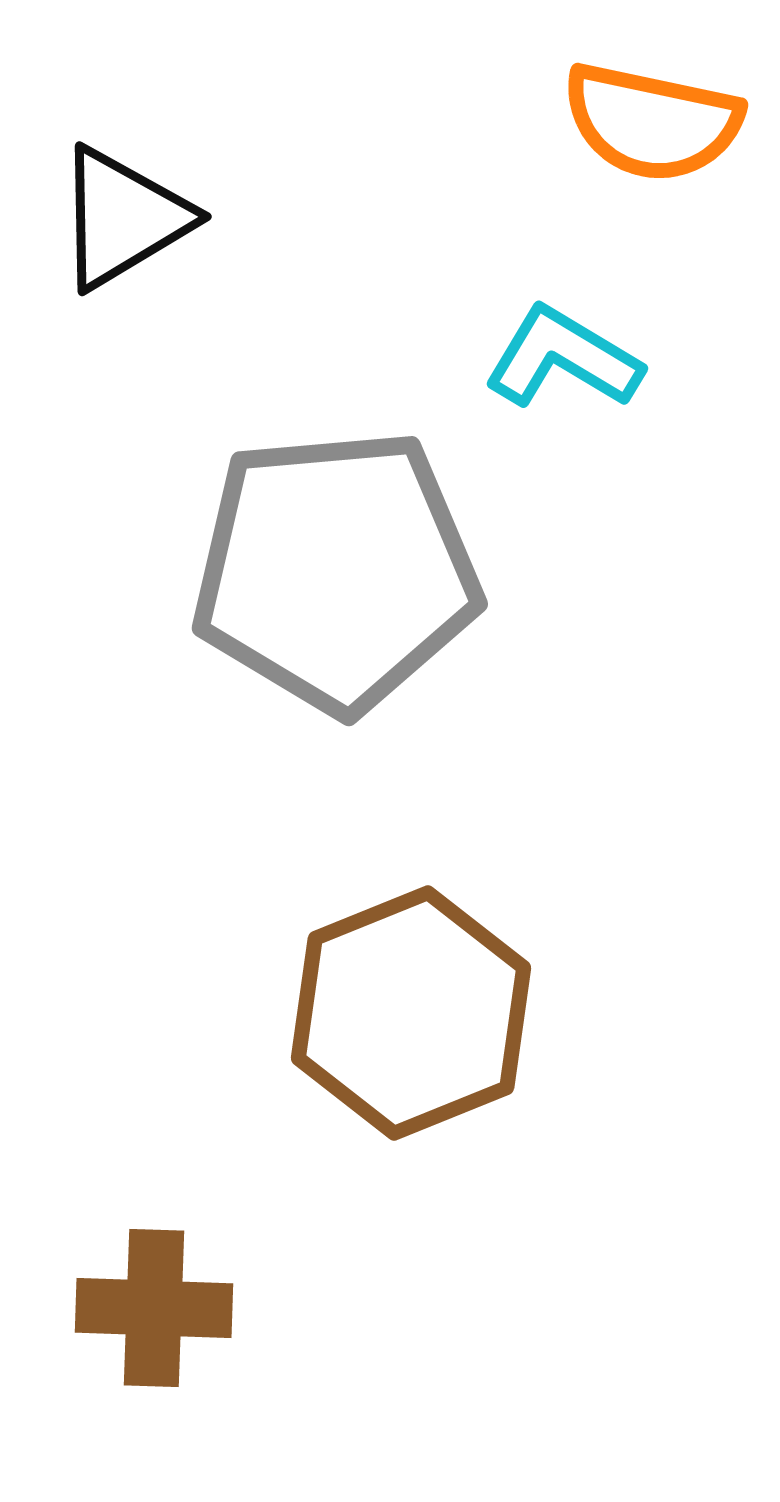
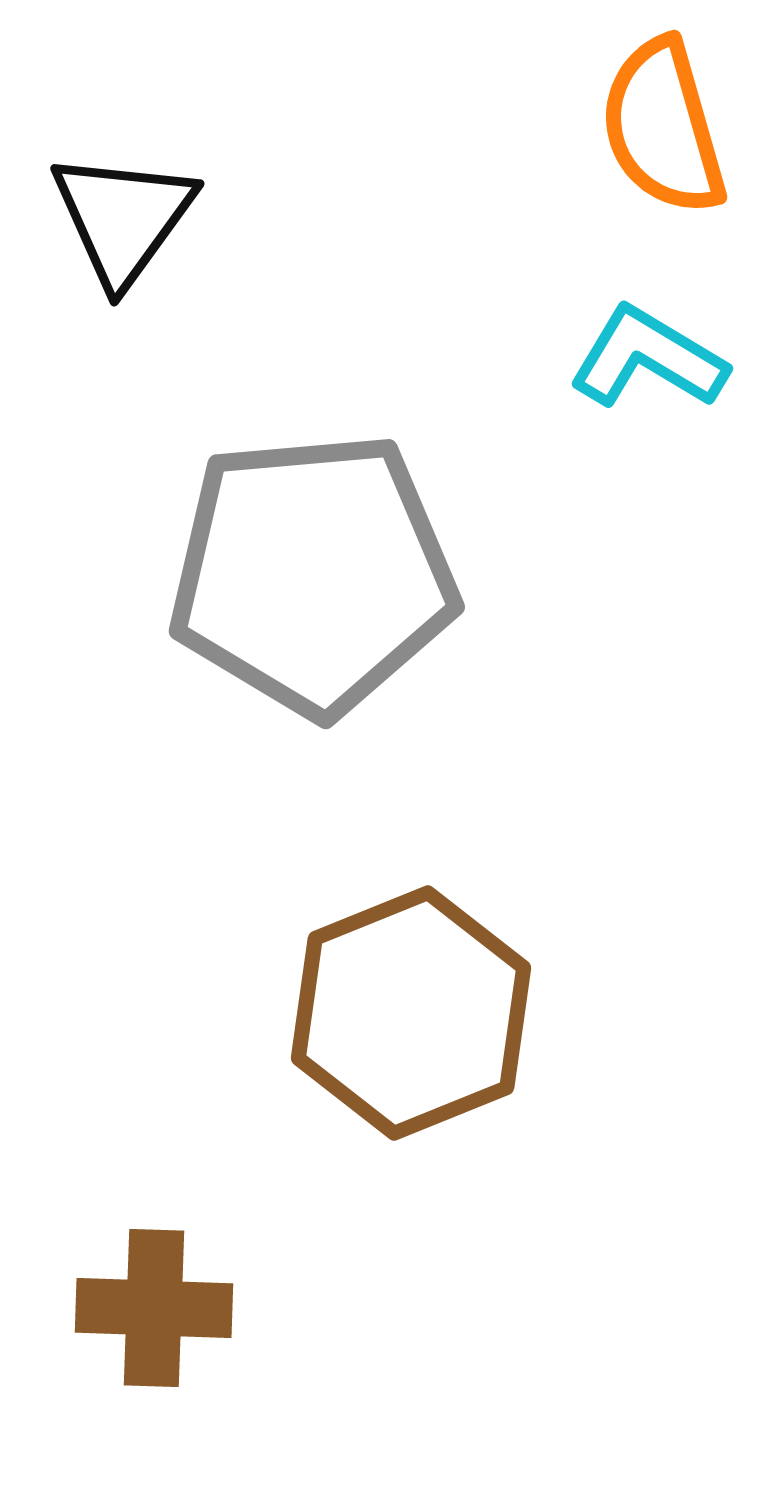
orange semicircle: moved 11 px right, 5 px down; rotated 62 degrees clockwise
black triangle: rotated 23 degrees counterclockwise
cyan L-shape: moved 85 px right
gray pentagon: moved 23 px left, 3 px down
